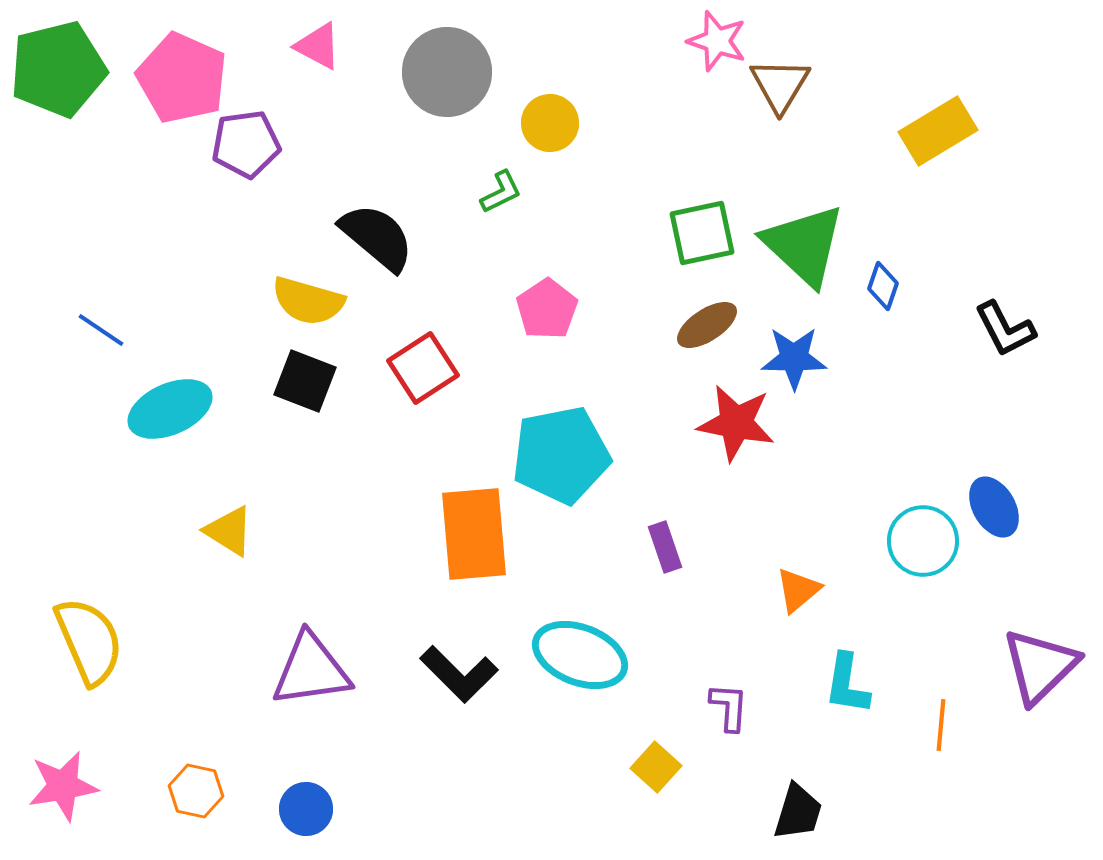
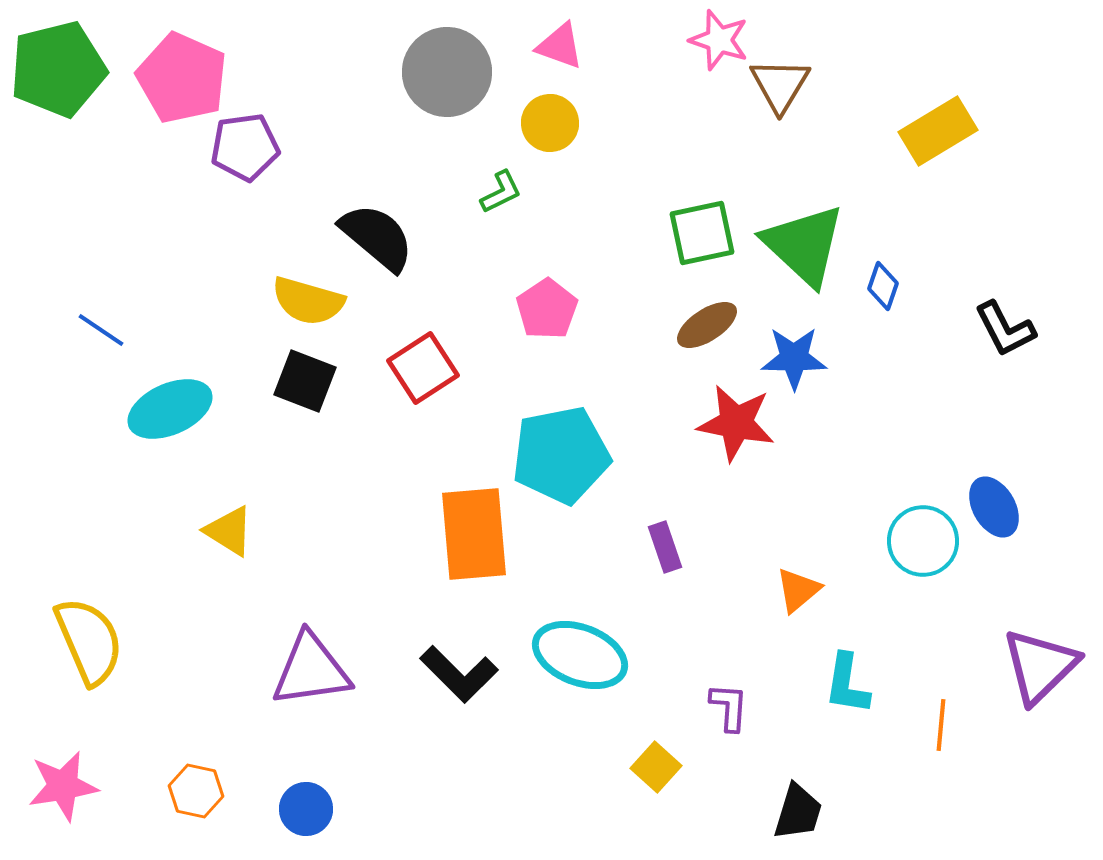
pink star at (717, 41): moved 2 px right, 1 px up
pink triangle at (318, 46): moved 242 px right; rotated 8 degrees counterclockwise
purple pentagon at (246, 144): moved 1 px left, 3 px down
